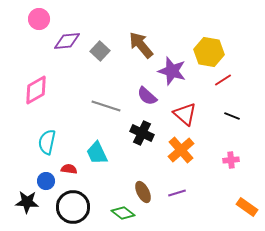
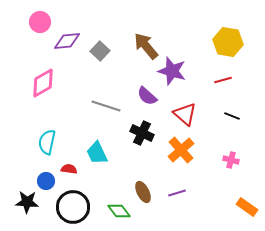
pink circle: moved 1 px right, 3 px down
brown arrow: moved 5 px right, 1 px down
yellow hexagon: moved 19 px right, 10 px up
red line: rotated 18 degrees clockwise
pink diamond: moved 7 px right, 7 px up
pink cross: rotated 21 degrees clockwise
green diamond: moved 4 px left, 2 px up; rotated 15 degrees clockwise
